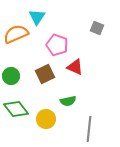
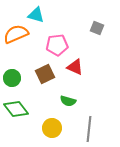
cyan triangle: moved 1 px left, 2 px up; rotated 48 degrees counterclockwise
pink pentagon: rotated 25 degrees counterclockwise
green circle: moved 1 px right, 2 px down
green semicircle: rotated 28 degrees clockwise
yellow circle: moved 6 px right, 9 px down
